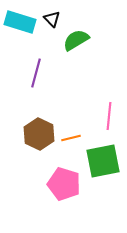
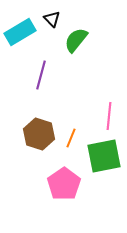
cyan rectangle: moved 10 px down; rotated 48 degrees counterclockwise
green semicircle: rotated 20 degrees counterclockwise
purple line: moved 5 px right, 2 px down
brown hexagon: rotated 8 degrees counterclockwise
orange line: rotated 54 degrees counterclockwise
green square: moved 1 px right, 5 px up
pink pentagon: rotated 20 degrees clockwise
